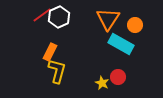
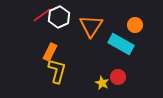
orange triangle: moved 17 px left, 7 px down
